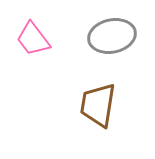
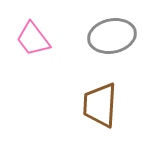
brown trapezoid: moved 2 px right; rotated 6 degrees counterclockwise
